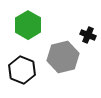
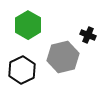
black hexagon: rotated 12 degrees clockwise
